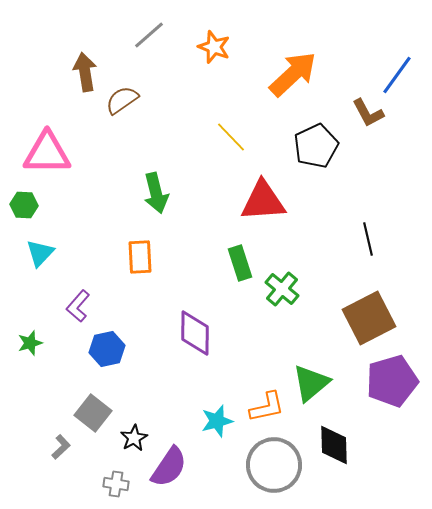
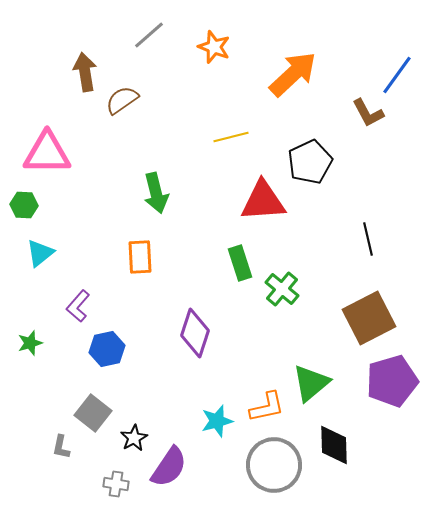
yellow line: rotated 60 degrees counterclockwise
black pentagon: moved 6 px left, 16 px down
cyan triangle: rotated 8 degrees clockwise
purple diamond: rotated 18 degrees clockwise
gray L-shape: rotated 145 degrees clockwise
